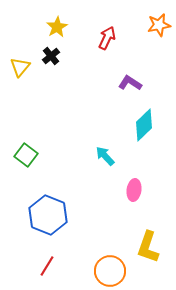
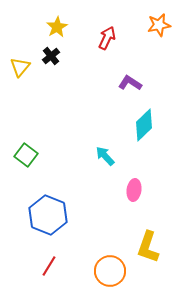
red line: moved 2 px right
